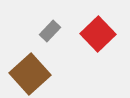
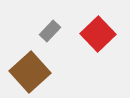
brown square: moved 2 px up
